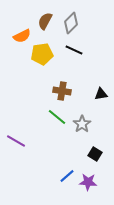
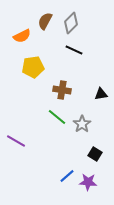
yellow pentagon: moved 9 px left, 13 px down
brown cross: moved 1 px up
